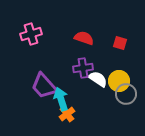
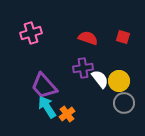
pink cross: moved 1 px up
red semicircle: moved 4 px right
red square: moved 3 px right, 6 px up
white semicircle: moved 2 px right; rotated 18 degrees clockwise
gray circle: moved 2 px left, 9 px down
cyan arrow: moved 14 px left, 8 px down; rotated 15 degrees counterclockwise
